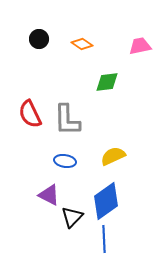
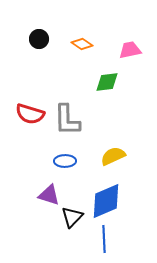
pink trapezoid: moved 10 px left, 4 px down
red semicircle: rotated 48 degrees counterclockwise
blue ellipse: rotated 10 degrees counterclockwise
purple triangle: rotated 10 degrees counterclockwise
blue diamond: rotated 12 degrees clockwise
